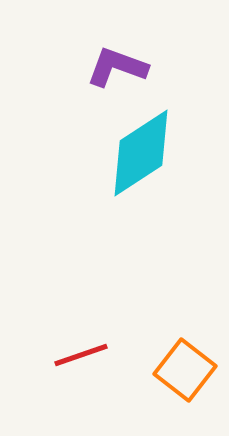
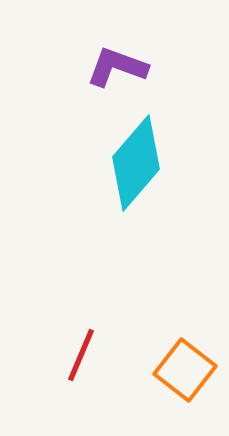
cyan diamond: moved 5 px left, 10 px down; rotated 16 degrees counterclockwise
red line: rotated 48 degrees counterclockwise
